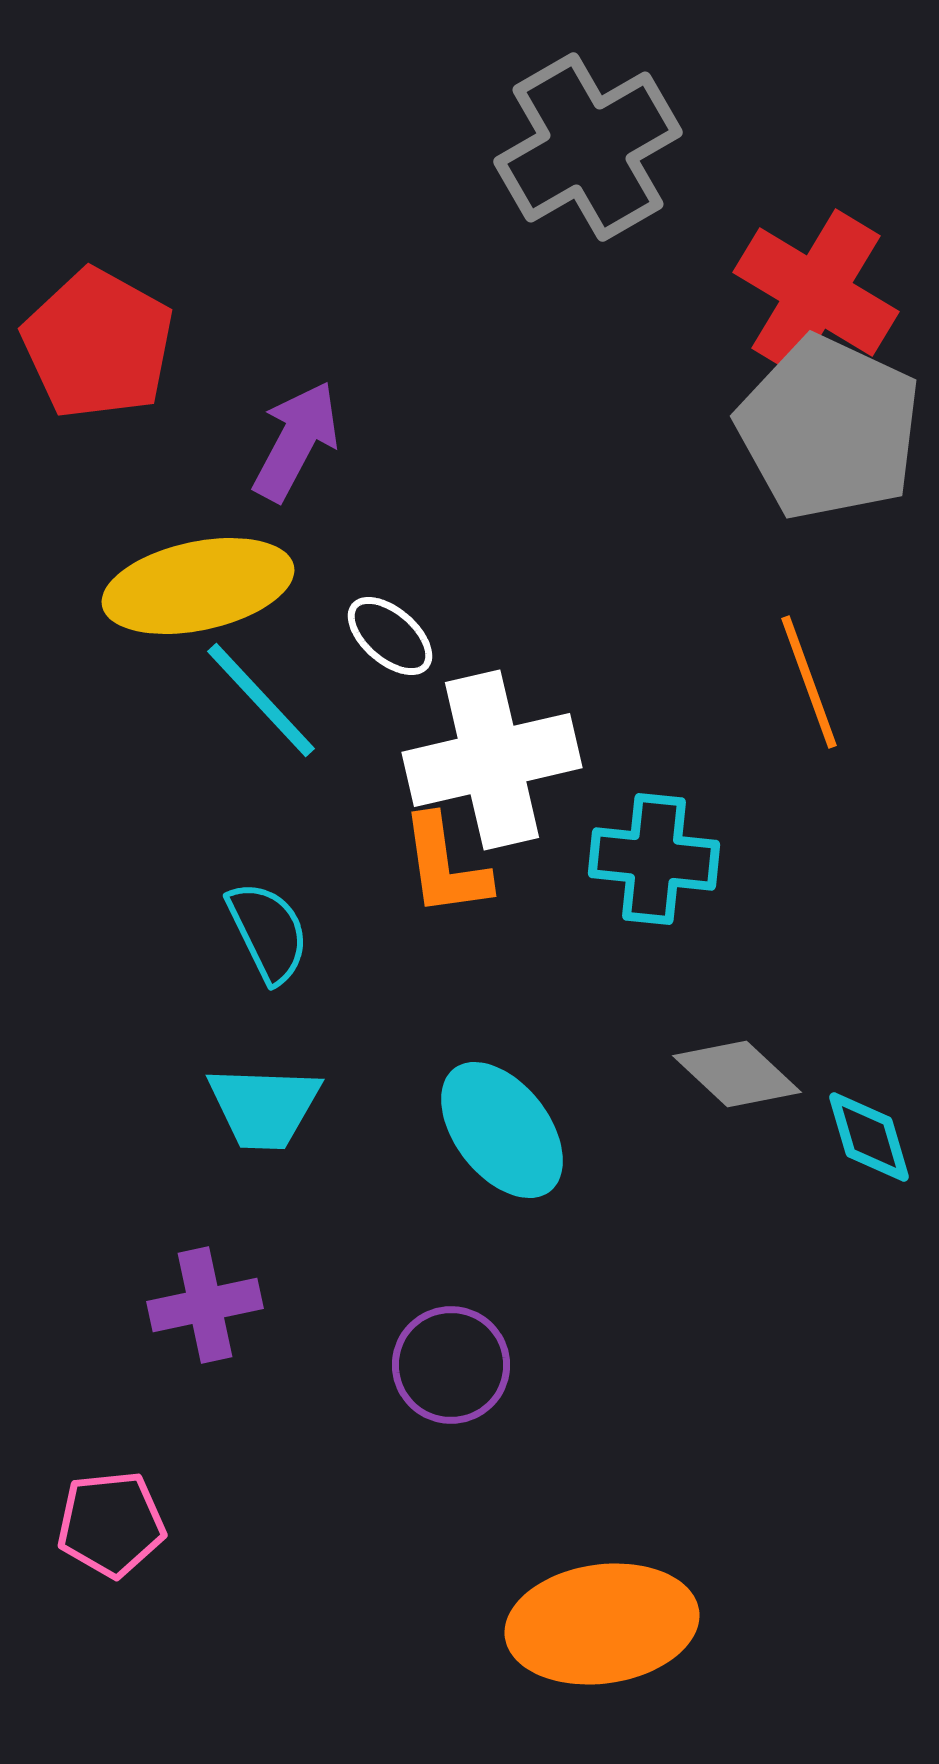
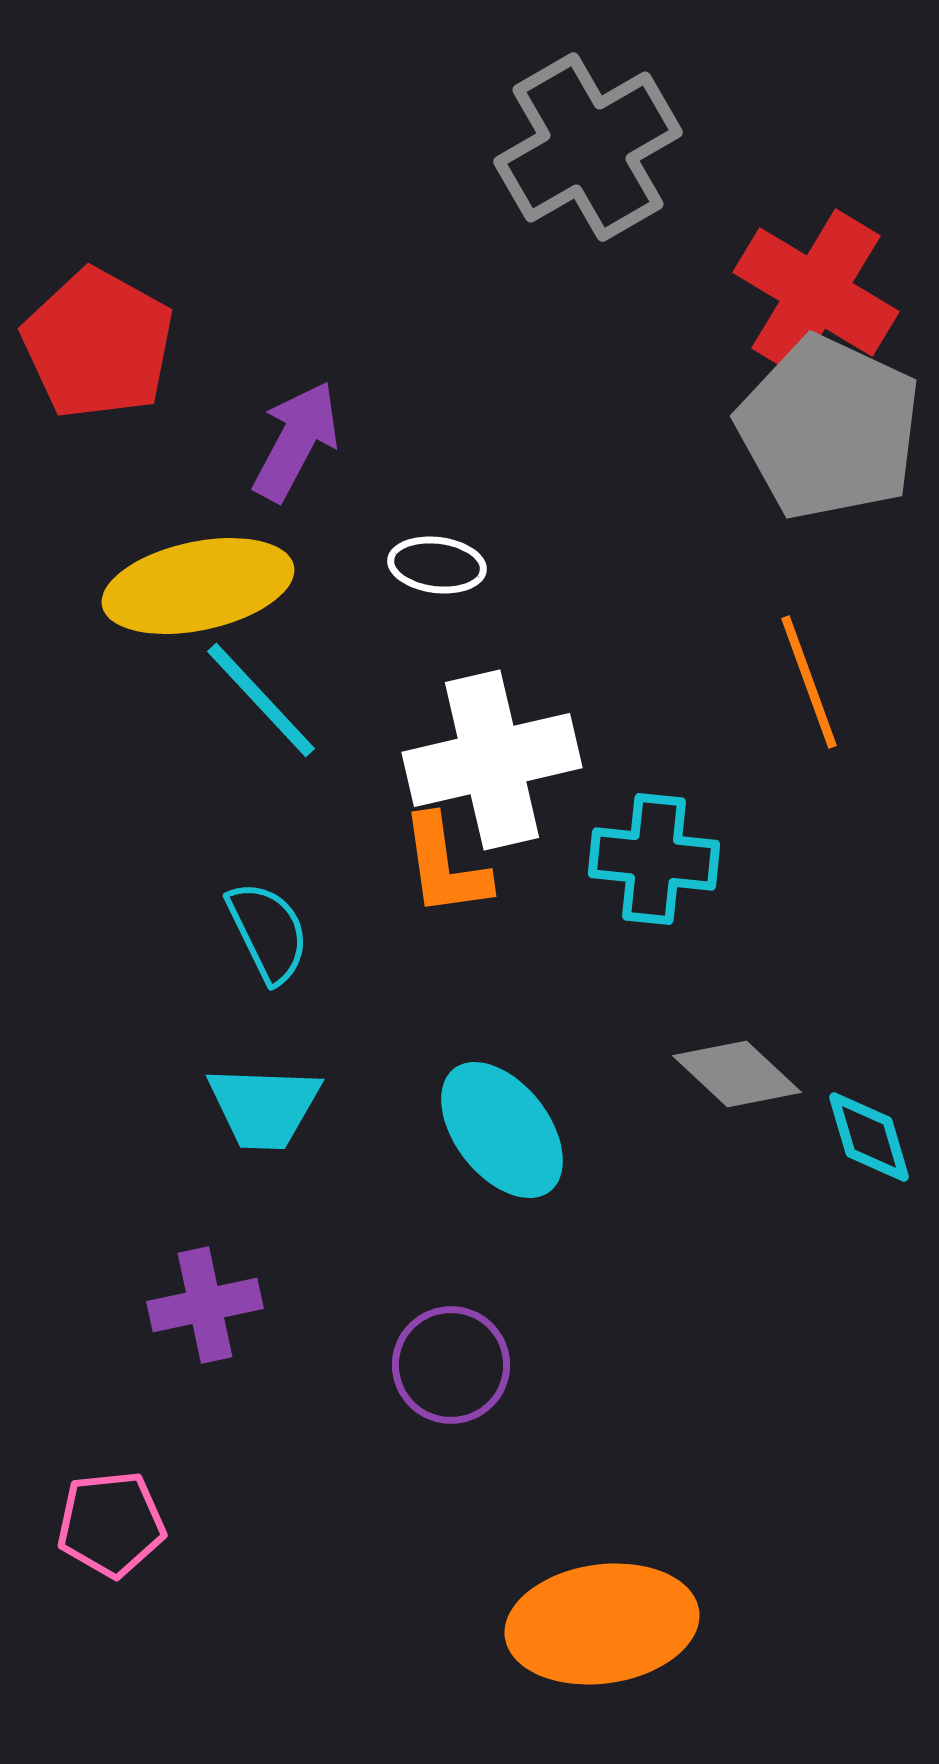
white ellipse: moved 47 px right, 71 px up; rotated 34 degrees counterclockwise
